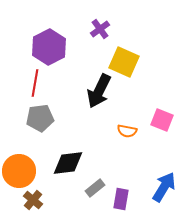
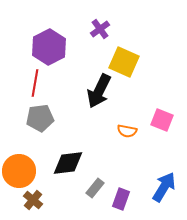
gray rectangle: rotated 12 degrees counterclockwise
purple rectangle: rotated 10 degrees clockwise
